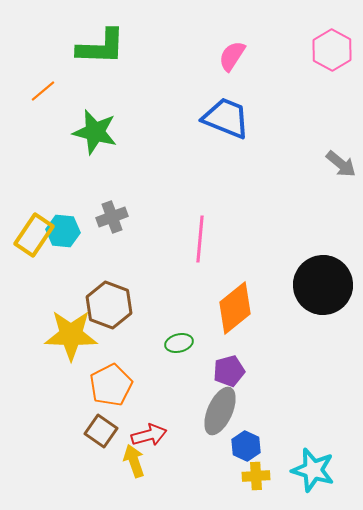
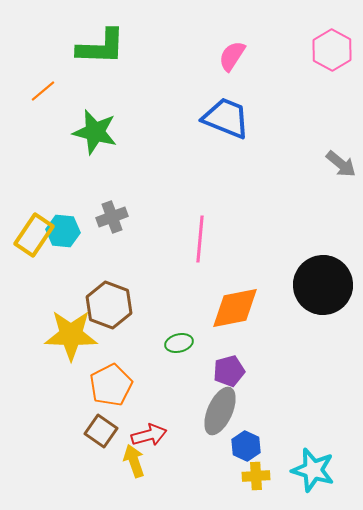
orange diamond: rotated 28 degrees clockwise
